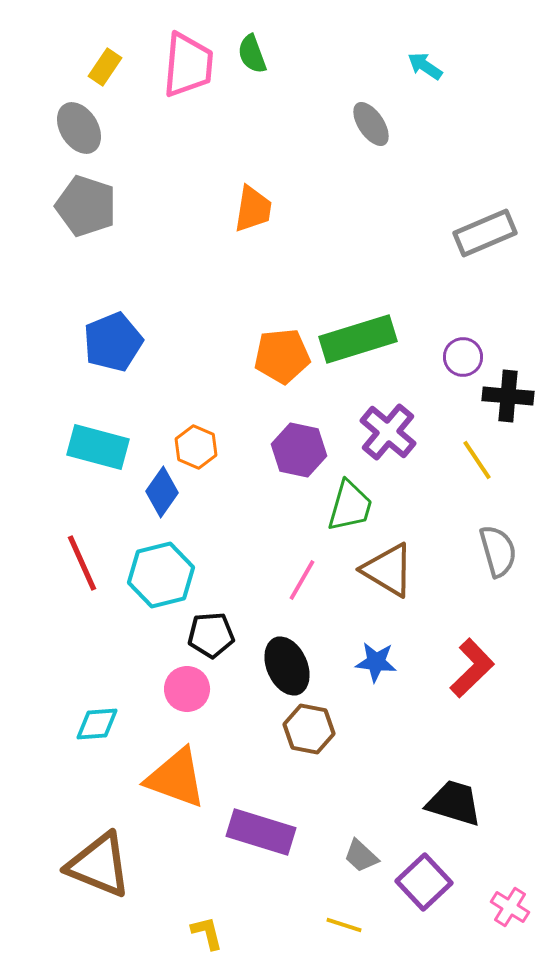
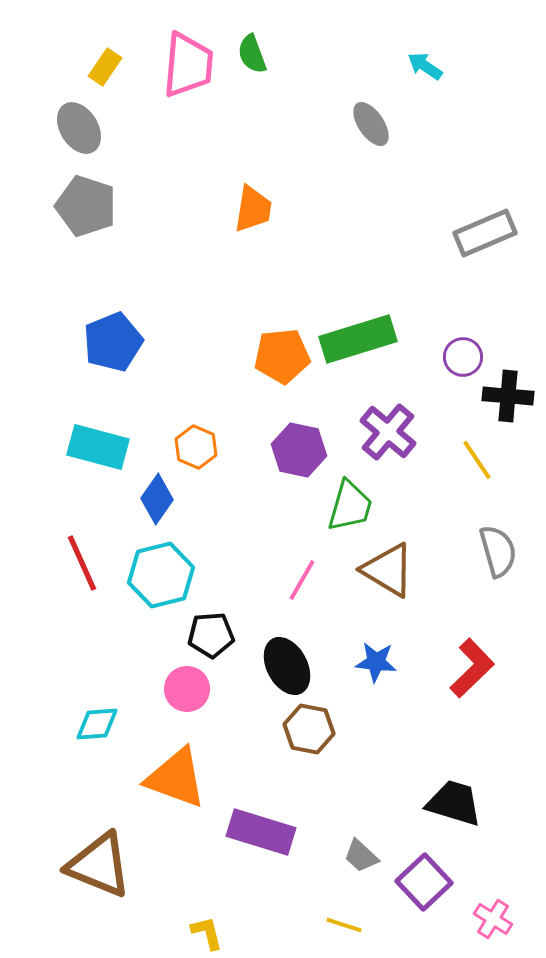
blue diamond at (162, 492): moved 5 px left, 7 px down
black ellipse at (287, 666): rotated 4 degrees counterclockwise
pink cross at (510, 907): moved 17 px left, 12 px down
